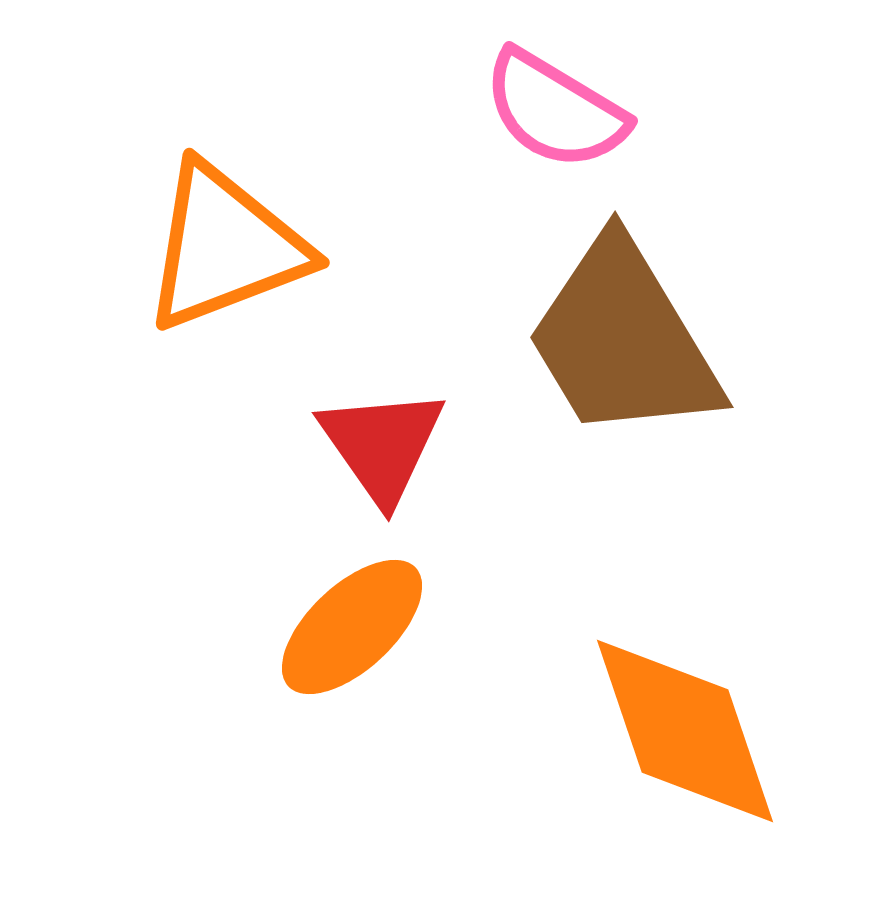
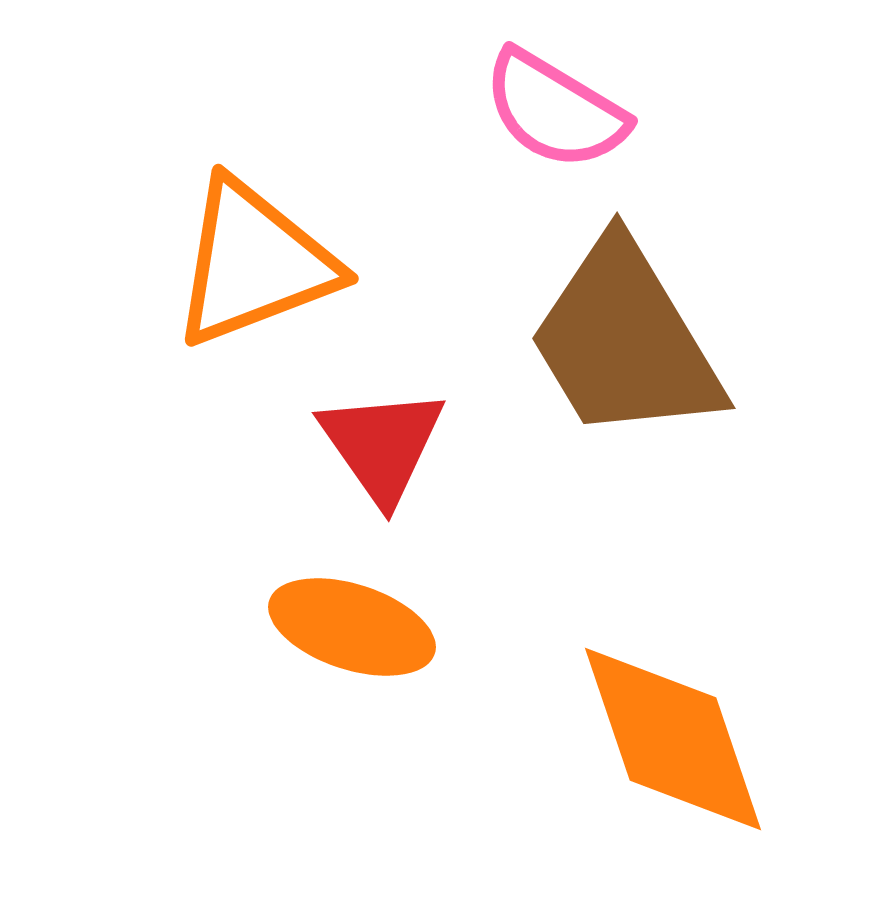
orange triangle: moved 29 px right, 16 px down
brown trapezoid: moved 2 px right, 1 px down
orange ellipse: rotated 61 degrees clockwise
orange diamond: moved 12 px left, 8 px down
